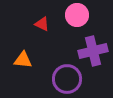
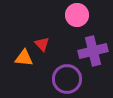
red triangle: moved 20 px down; rotated 21 degrees clockwise
orange triangle: moved 1 px right, 2 px up
